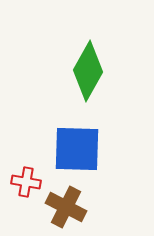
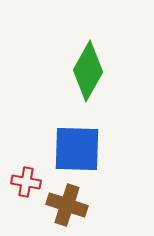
brown cross: moved 1 px right, 2 px up; rotated 9 degrees counterclockwise
